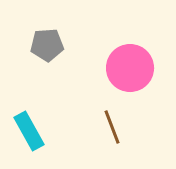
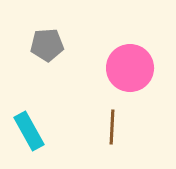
brown line: rotated 24 degrees clockwise
